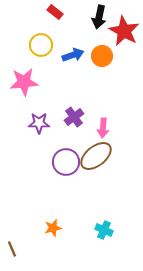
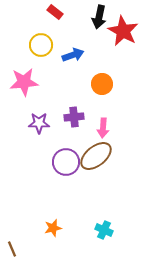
red star: moved 1 px left
orange circle: moved 28 px down
purple cross: rotated 30 degrees clockwise
